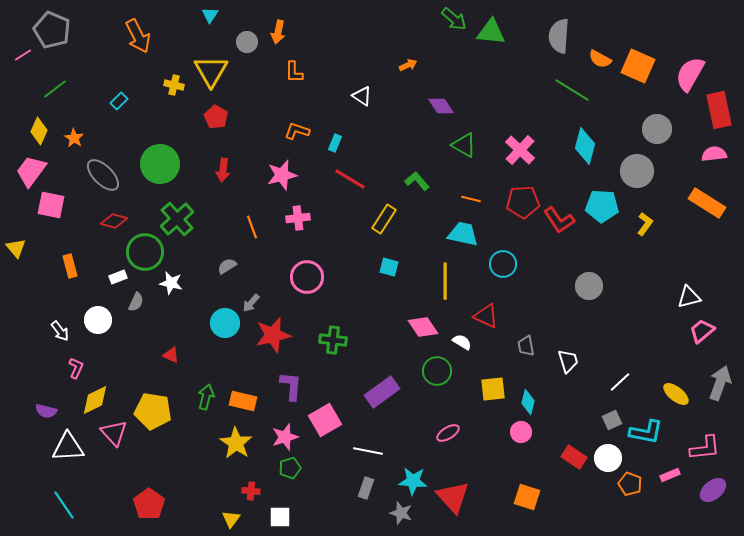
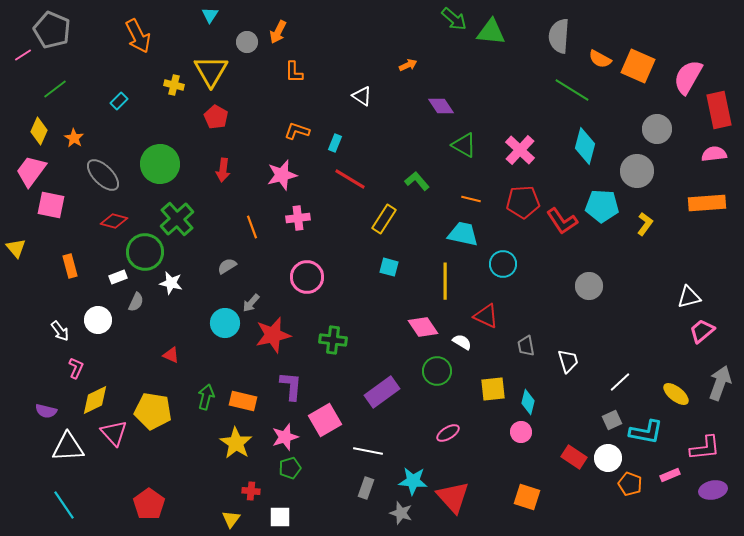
orange arrow at (278, 32): rotated 15 degrees clockwise
pink semicircle at (690, 74): moved 2 px left, 3 px down
orange rectangle at (707, 203): rotated 36 degrees counterclockwise
red L-shape at (559, 220): moved 3 px right, 1 px down
purple ellipse at (713, 490): rotated 28 degrees clockwise
